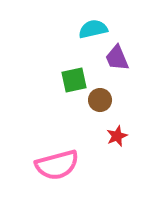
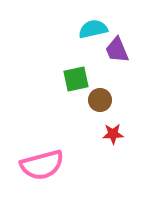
purple trapezoid: moved 8 px up
green square: moved 2 px right, 1 px up
red star: moved 4 px left, 2 px up; rotated 20 degrees clockwise
pink semicircle: moved 15 px left
